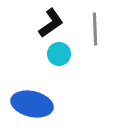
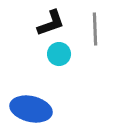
black L-shape: rotated 16 degrees clockwise
blue ellipse: moved 1 px left, 5 px down
